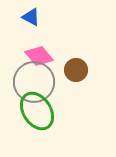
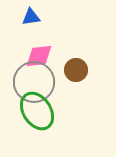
blue triangle: rotated 36 degrees counterclockwise
pink diamond: rotated 56 degrees counterclockwise
